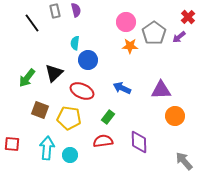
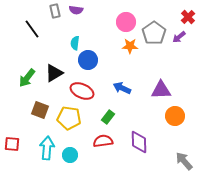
purple semicircle: rotated 112 degrees clockwise
black line: moved 6 px down
black triangle: rotated 12 degrees clockwise
